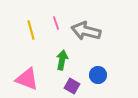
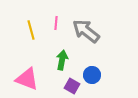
pink line: rotated 24 degrees clockwise
gray arrow: rotated 24 degrees clockwise
blue circle: moved 6 px left
